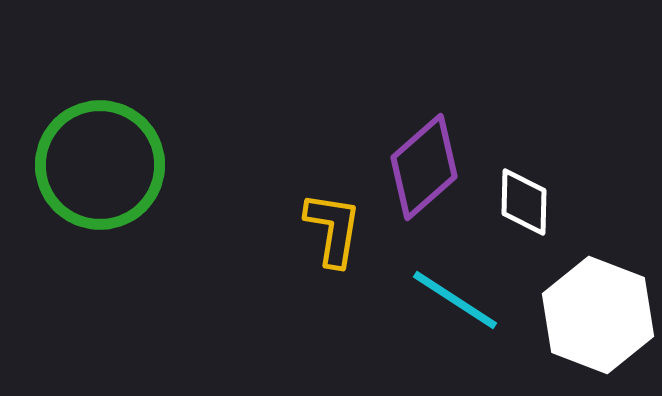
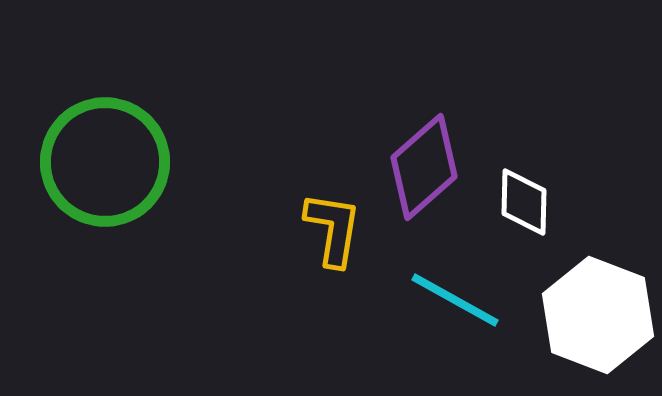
green circle: moved 5 px right, 3 px up
cyan line: rotated 4 degrees counterclockwise
